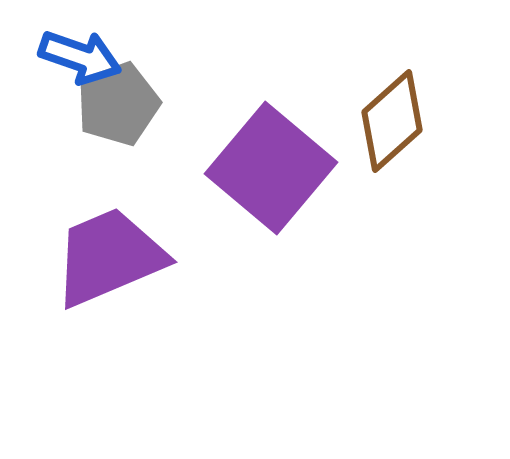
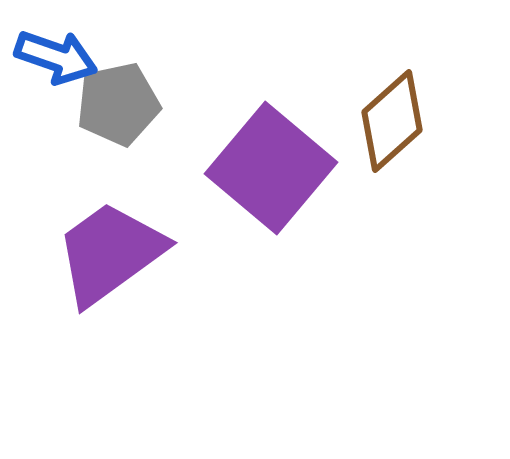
blue arrow: moved 24 px left
gray pentagon: rotated 8 degrees clockwise
purple trapezoid: moved 1 px right, 4 px up; rotated 13 degrees counterclockwise
